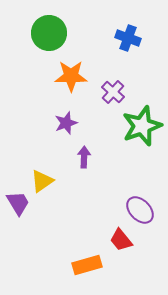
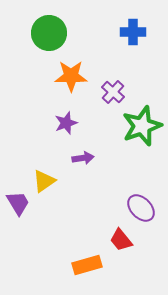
blue cross: moved 5 px right, 6 px up; rotated 20 degrees counterclockwise
purple arrow: moved 1 px left, 1 px down; rotated 80 degrees clockwise
yellow triangle: moved 2 px right
purple ellipse: moved 1 px right, 2 px up
